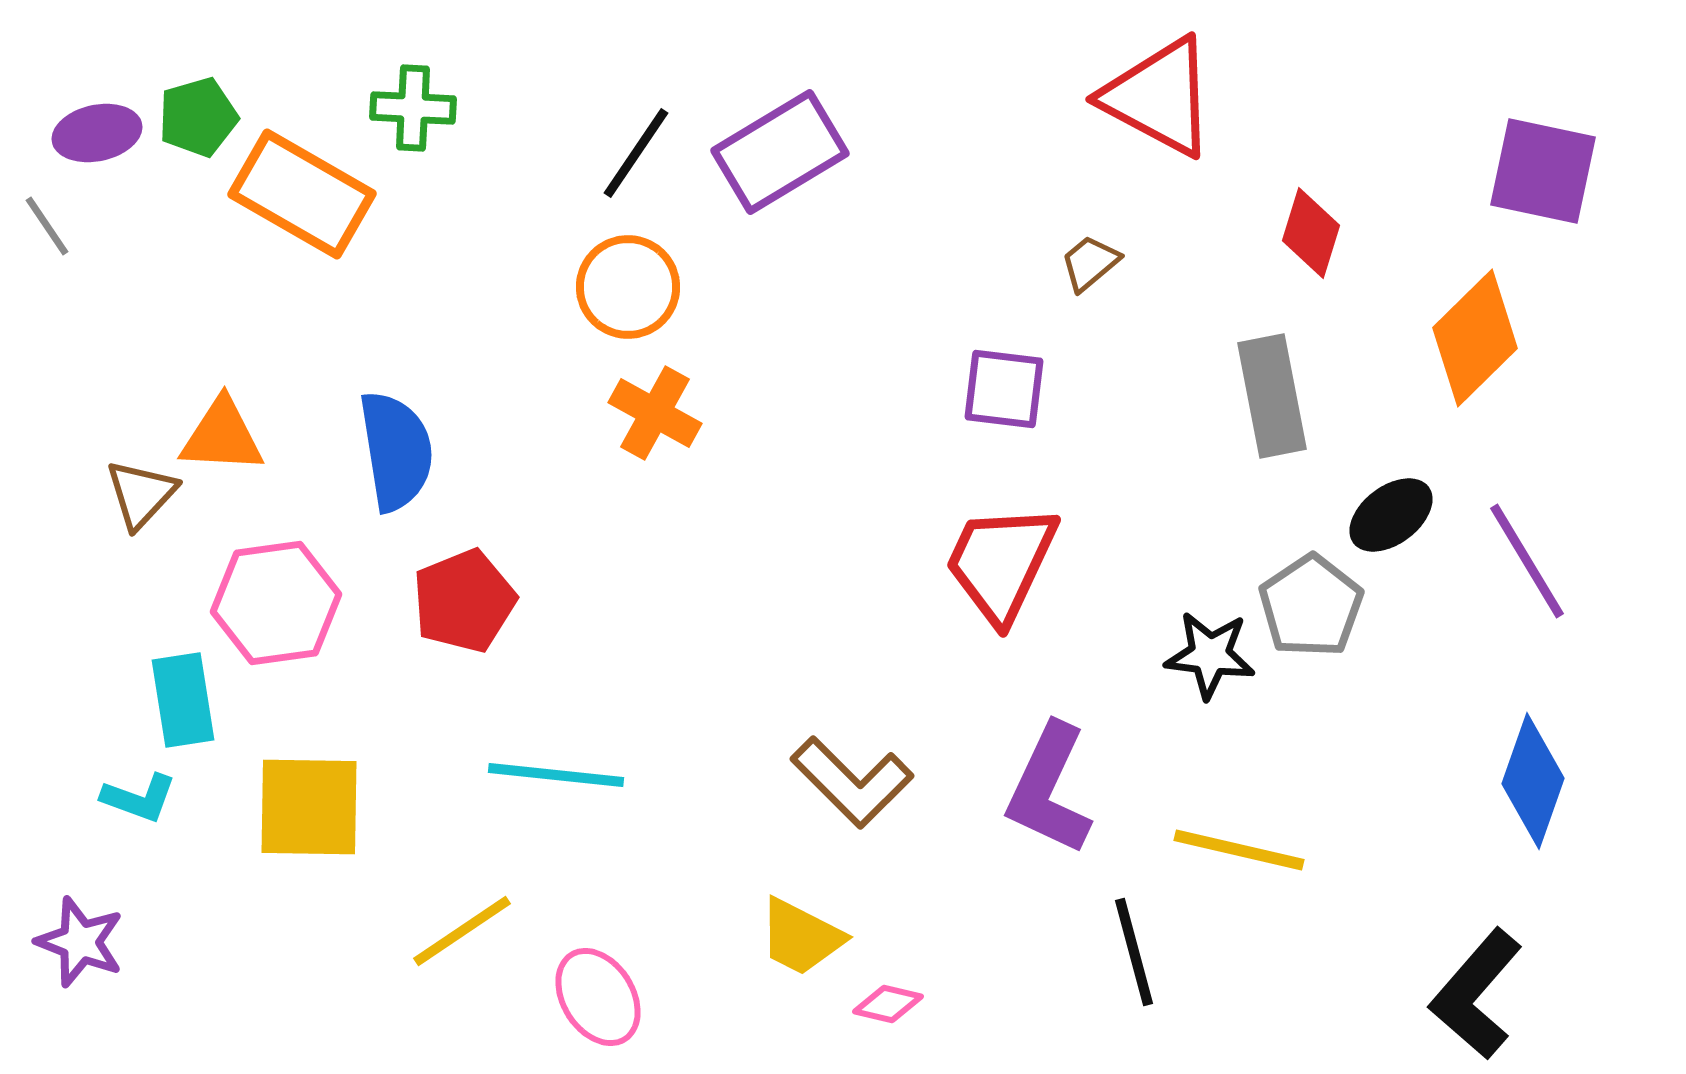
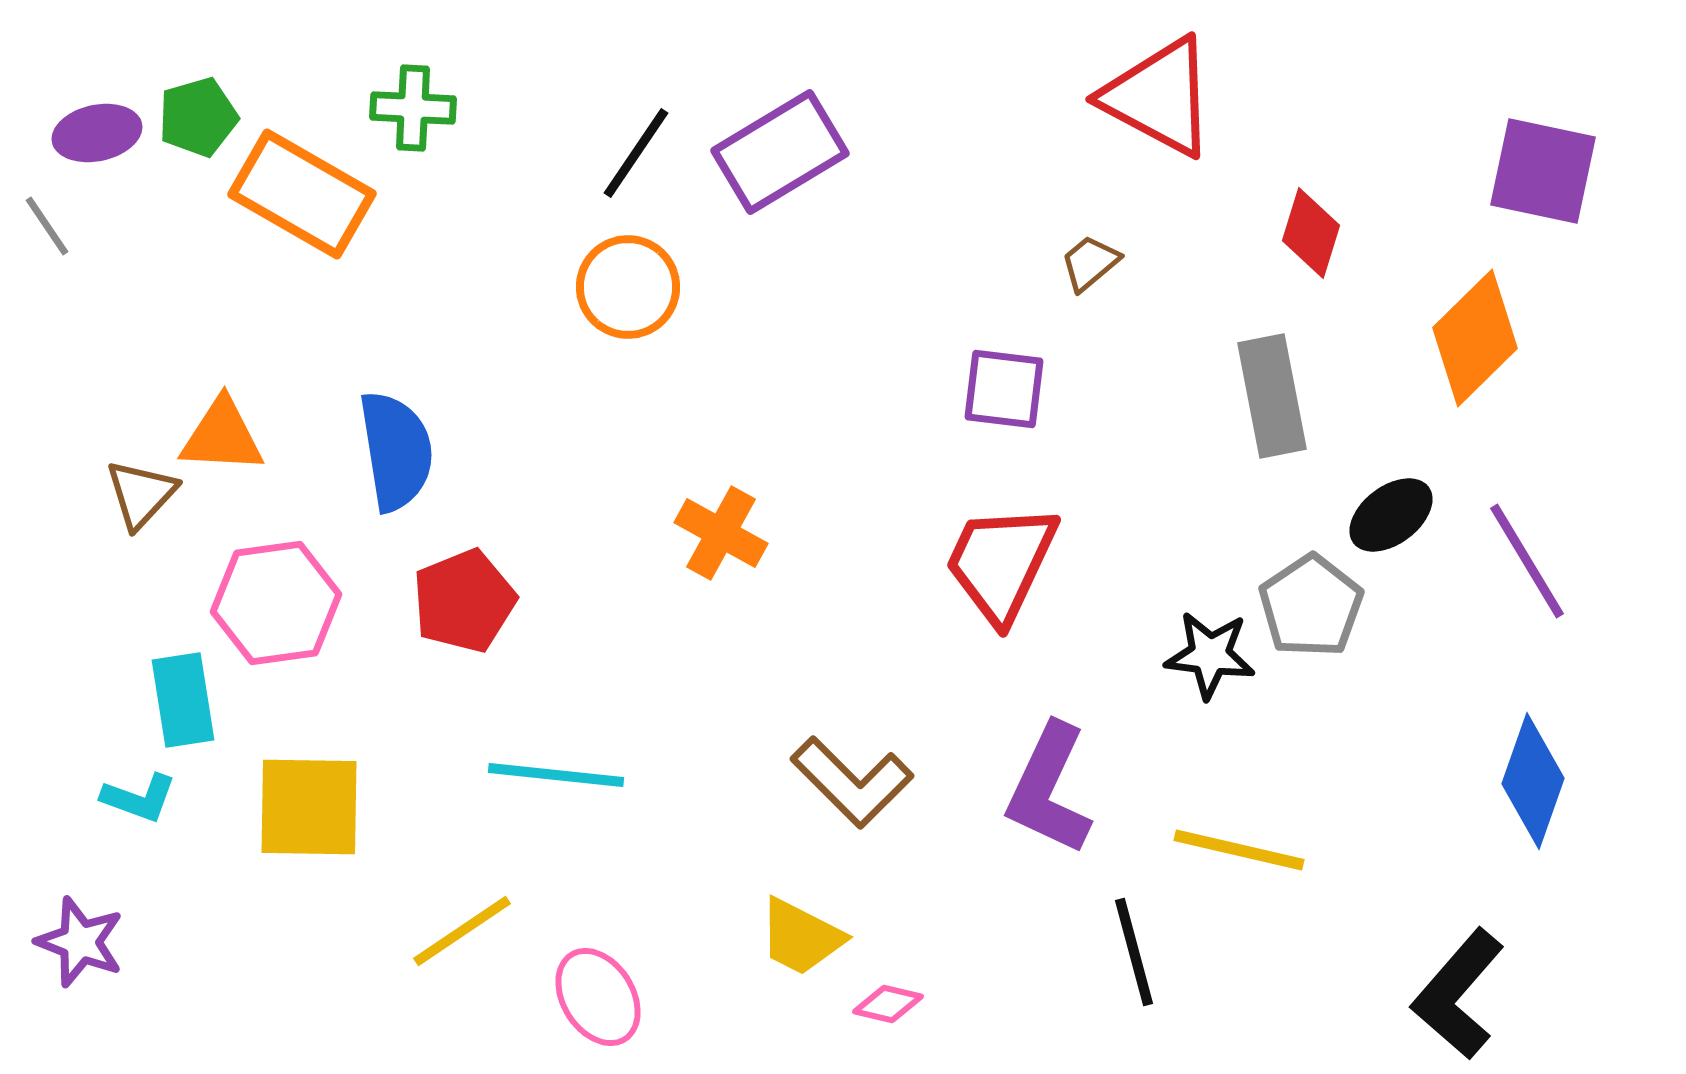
orange cross at (655, 413): moved 66 px right, 120 px down
black L-shape at (1476, 994): moved 18 px left
